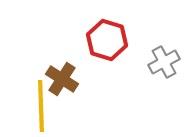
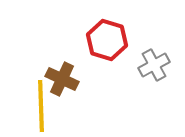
gray cross: moved 10 px left, 3 px down
brown cross: rotated 8 degrees counterclockwise
